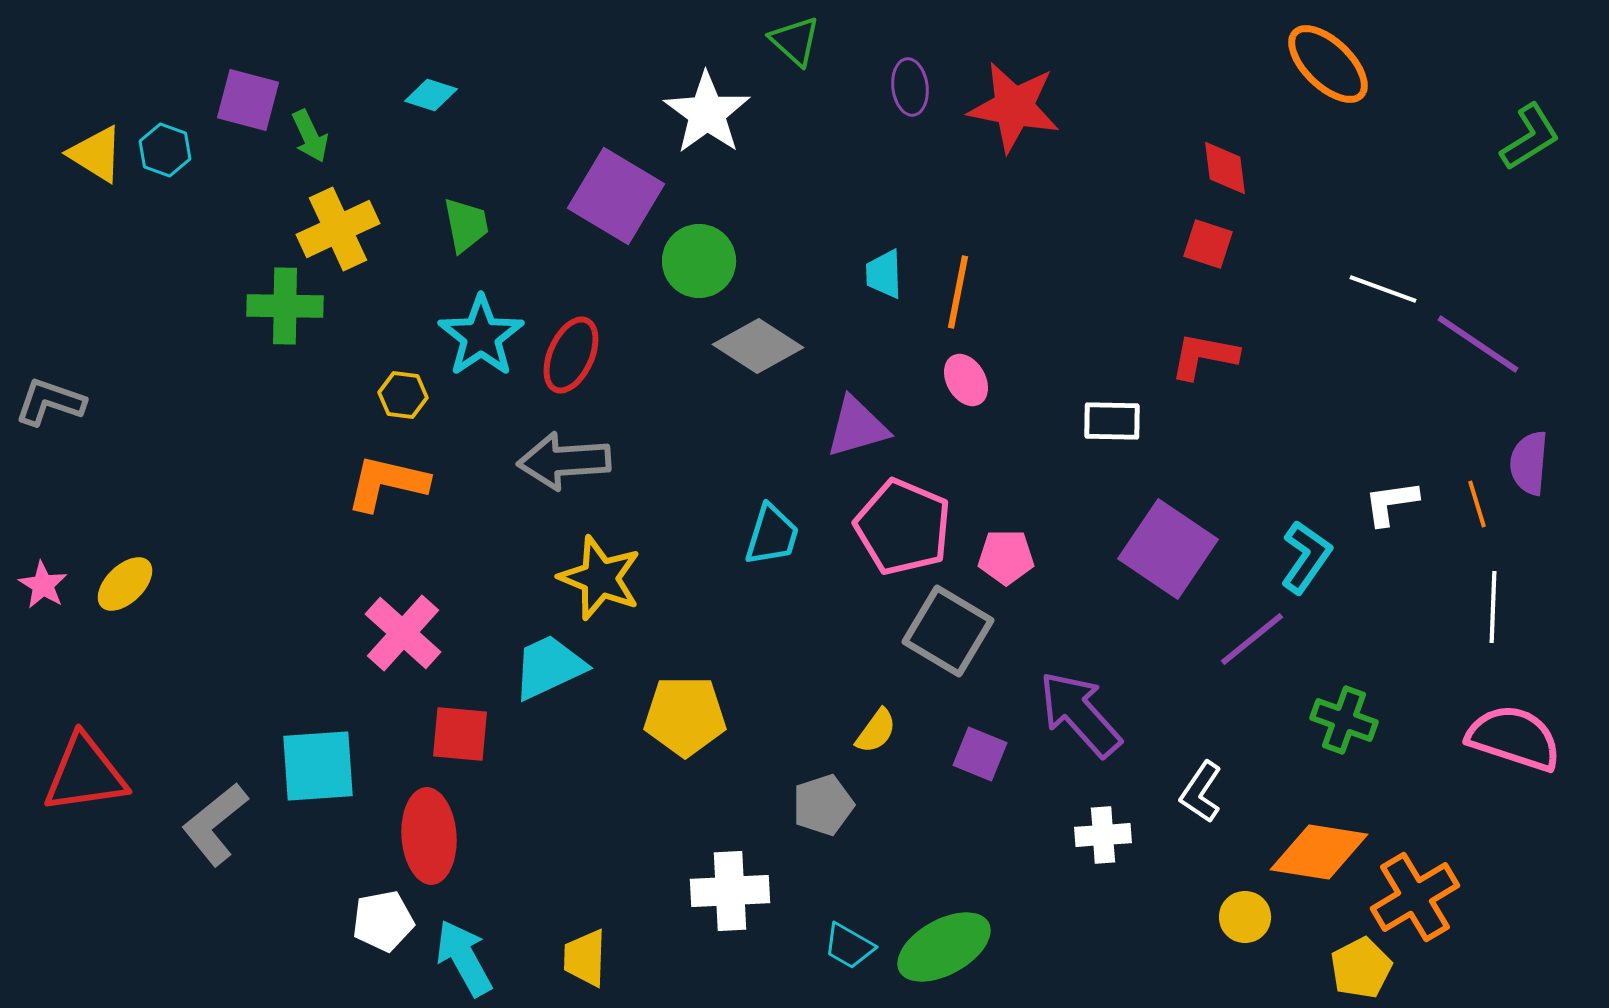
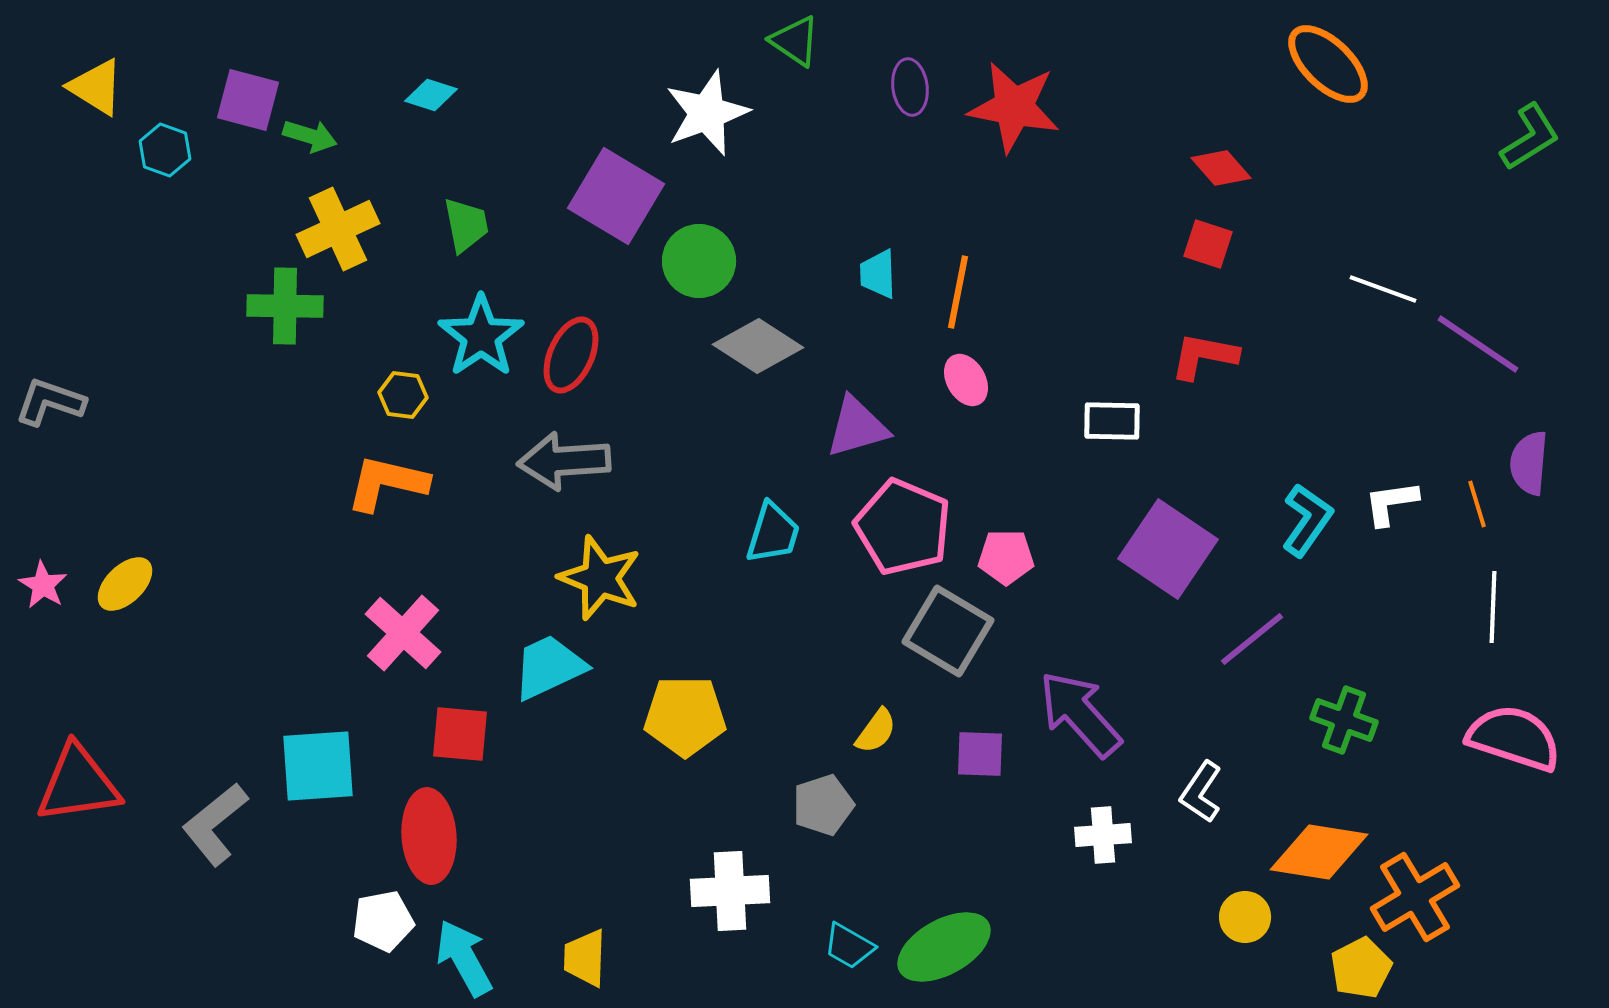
green triangle at (795, 41): rotated 8 degrees counterclockwise
white star at (707, 113): rotated 16 degrees clockwise
green arrow at (310, 136): rotated 48 degrees counterclockwise
yellow triangle at (96, 154): moved 67 px up
red diamond at (1225, 168): moved 4 px left; rotated 34 degrees counterclockwise
cyan trapezoid at (884, 274): moved 6 px left
cyan trapezoid at (772, 535): moved 1 px right, 2 px up
cyan L-shape at (1306, 557): moved 1 px right, 37 px up
purple square at (980, 754): rotated 20 degrees counterclockwise
red triangle at (85, 774): moved 7 px left, 10 px down
